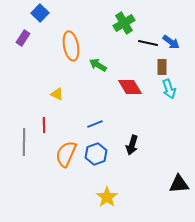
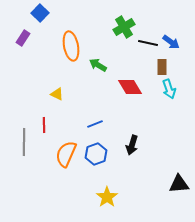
green cross: moved 4 px down
